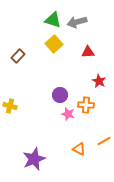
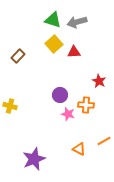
red triangle: moved 14 px left
